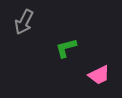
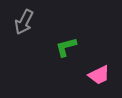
green L-shape: moved 1 px up
